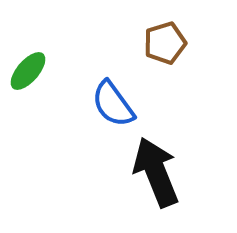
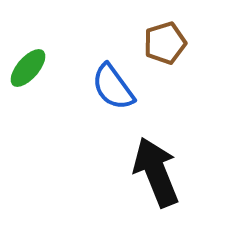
green ellipse: moved 3 px up
blue semicircle: moved 17 px up
